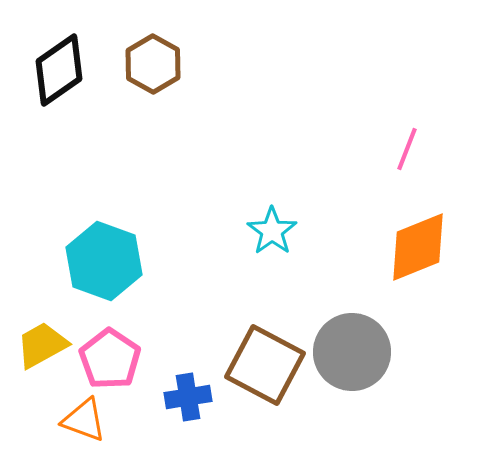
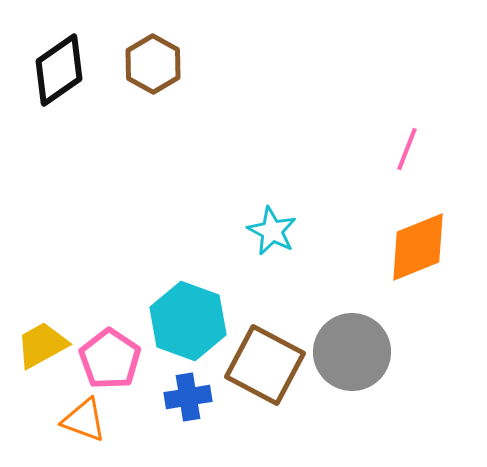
cyan star: rotated 9 degrees counterclockwise
cyan hexagon: moved 84 px right, 60 px down
